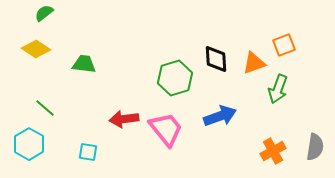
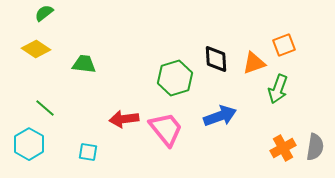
orange cross: moved 10 px right, 3 px up
